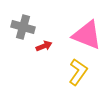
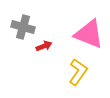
pink triangle: moved 2 px right, 1 px up
